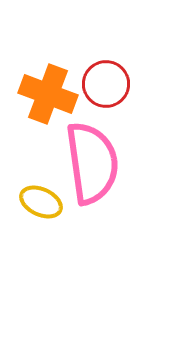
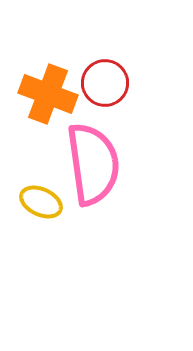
red circle: moved 1 px left, 1 px up
pink semicircle: moved 1 px right, 1 px down
